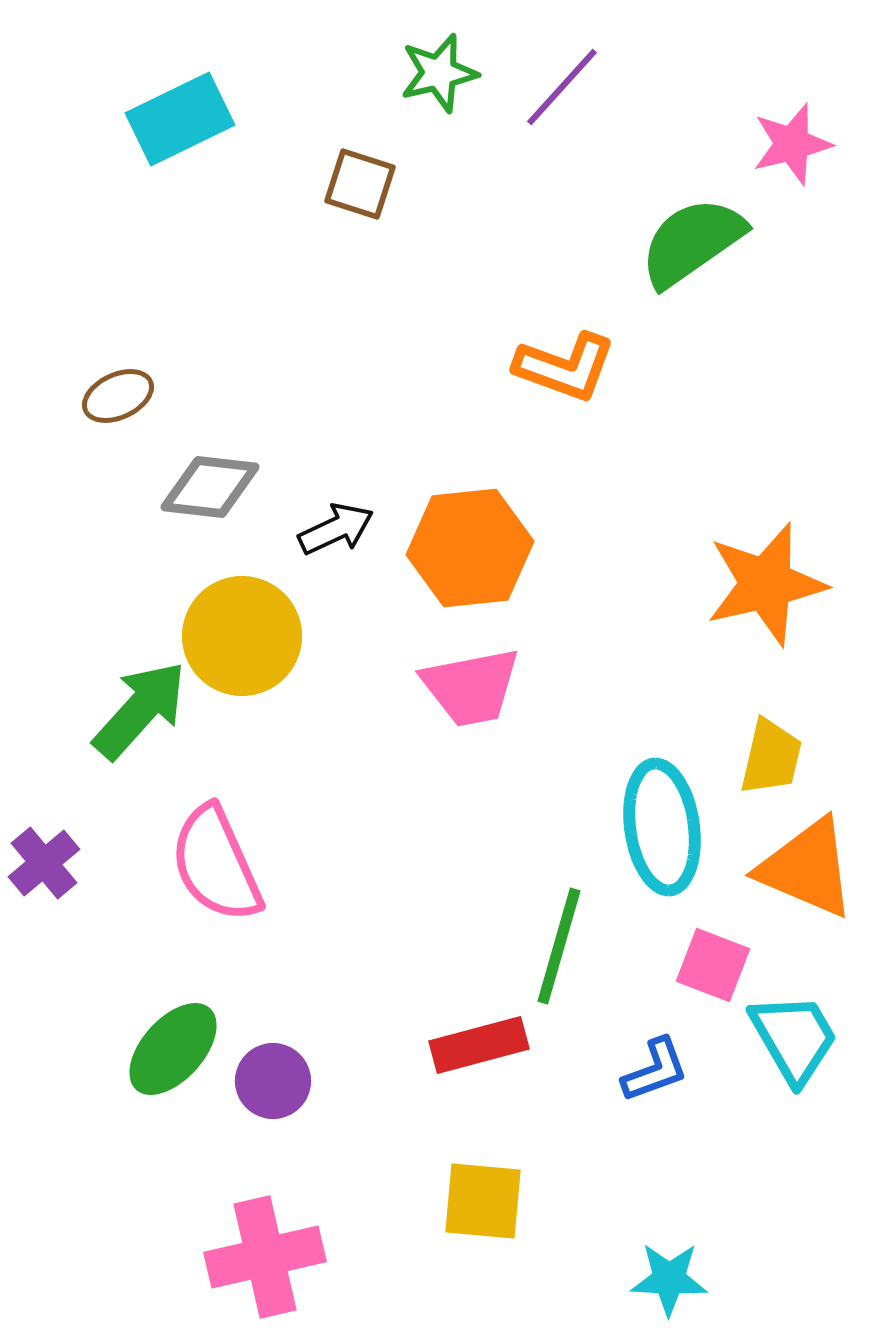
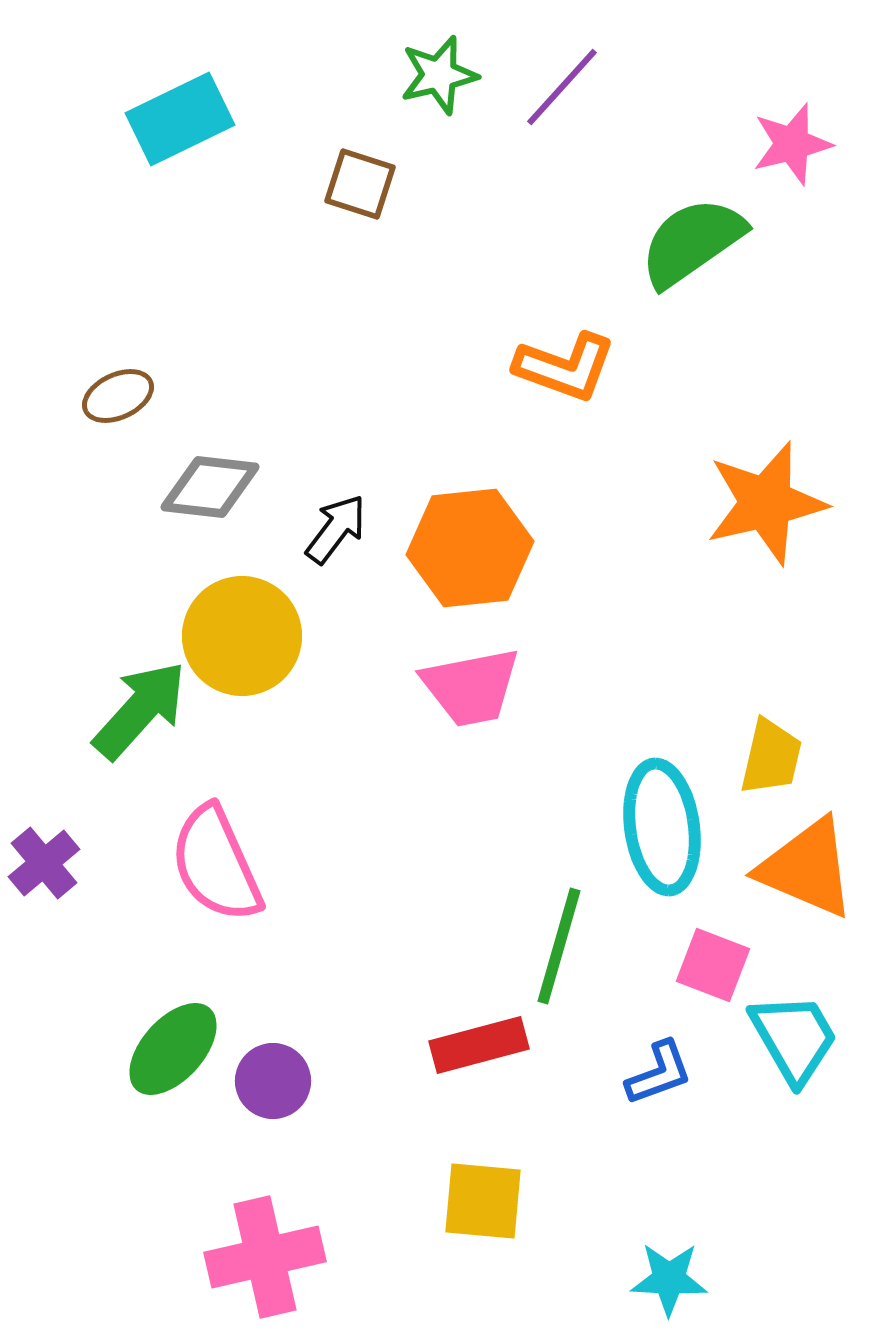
green star: moved 2 px down
black arrow: rotated 28 degrees counterclockwise
orange star: moved 81 px up
blue L-shape: moved 4 px right, 3 px down
